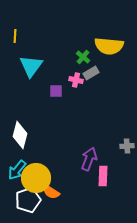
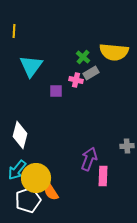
yellow line: moved 1 px left, 5 px up
yellow semicircle: moved 5 px right, 6 px down
orange semicircle: rotated 24 degrees clockwise
